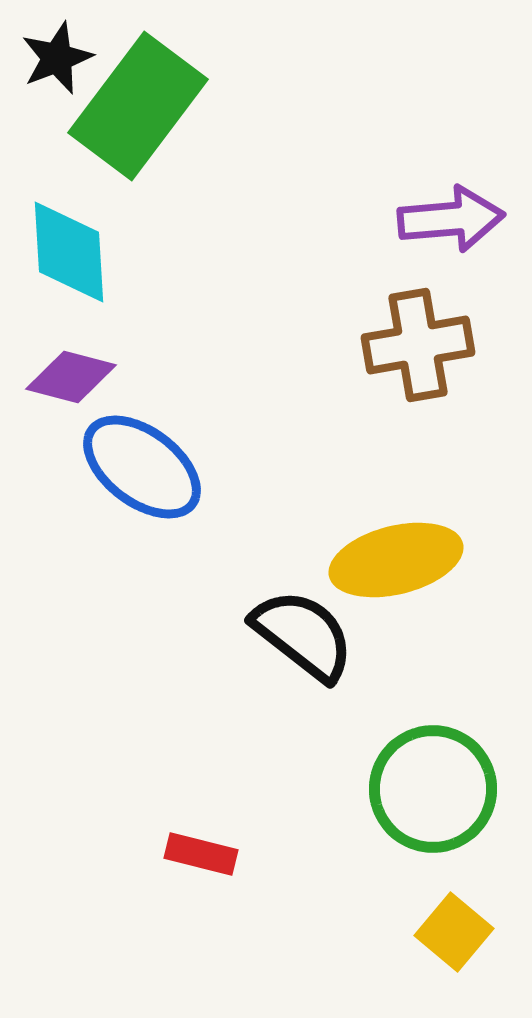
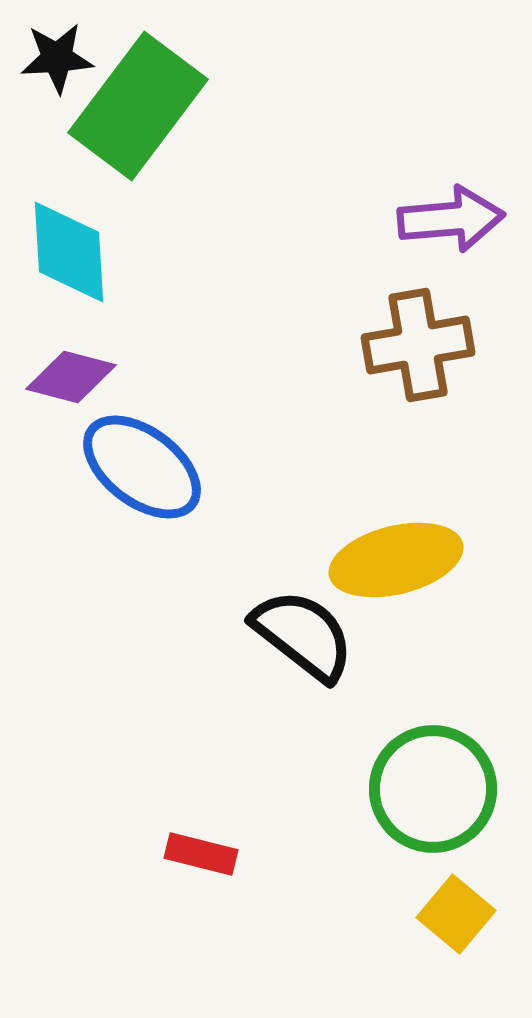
black star: rotated 18 degrees clockwise
yellow square: moved 2 px right, 18 px up
